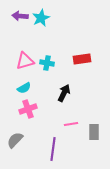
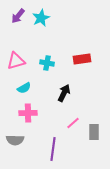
purple arrow: moved 2 px left; rotated 56 degrees counterclockwise
pink triangle: moved 9 px left
pink cross: moved 4 px down; rotated 18 degrees clockwise
pink line: moved 2 px right, 1 px up; rotated 32 degrees counterclockwise
gray semicircle: rotated 132 degrees counterclockwise
